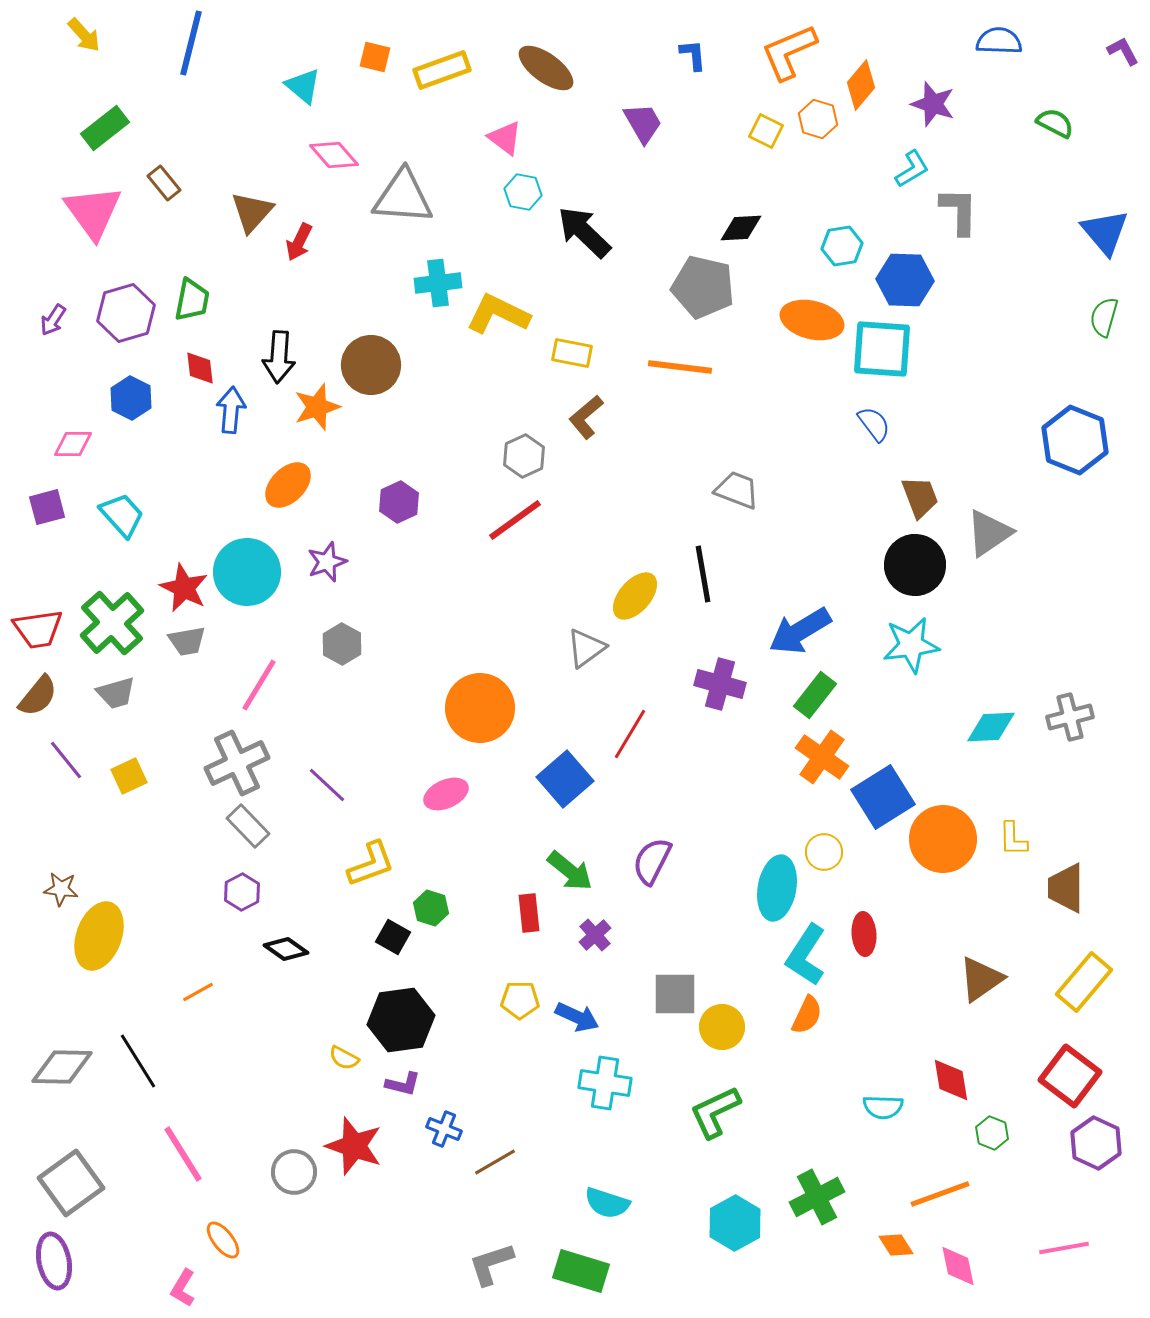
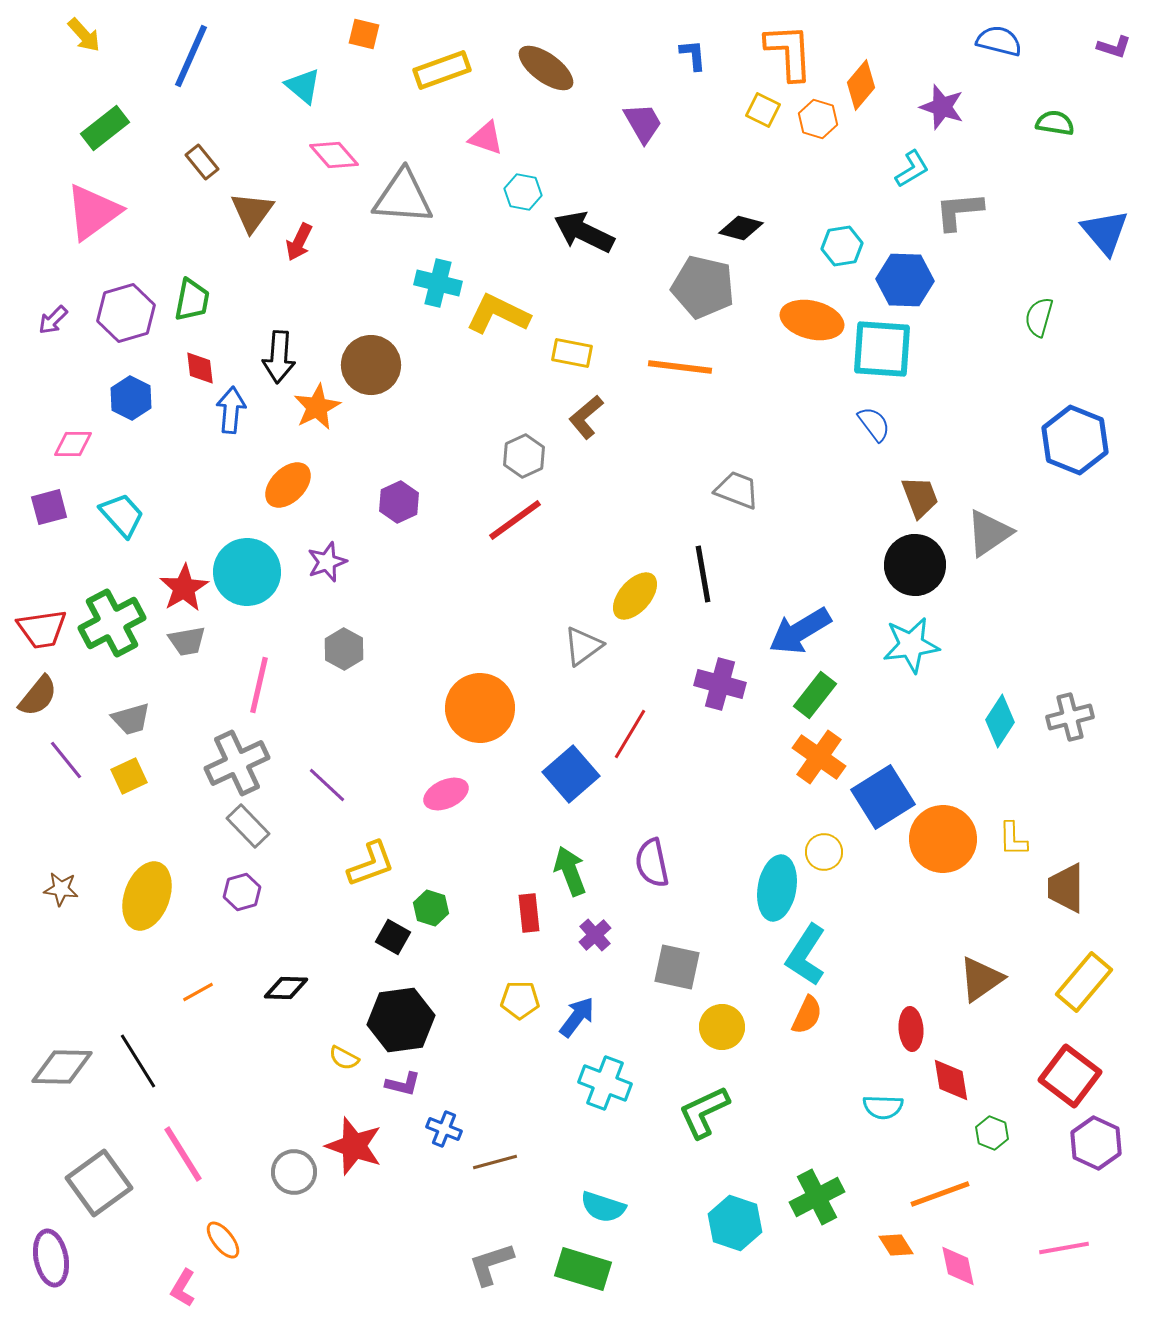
blue semicircle at (999, 41): rotated 12 degrees clockwise
blue line at (191, 43): moved 13 px down; rotated 10 degrees clockwise
purple L-shape at (1123, 51): moved 9 px left, 4 px up; rotated 136 degrees clockwise
orange L-shape at (789, 52): rotated 110 degrees clockwise
orange square at (375, 57): moved 11 px left, 23 px up
purple star at (933, 104): moved 9 px right, 3 px down
green semicircle at (1055, 123): rotated 18 degrees counterclockwise
yellow square at (766, 131): moved 3 px left, 21 px up
pink triangle at (505, 138): moved 19 px left; rotated 18 degrees counterclockwise
brown rectangle at (164, 183): moved 38 px right, 21 px up
gray L-shape at (959, 211): rotated 96 degrees counterclockwise
pink triangle at (93, 212): rotated 30 degrees clockwise
brown triangle at (252, 212): rotated 6 degrees counterclockwise
black diamond at (741, 228): rotated 18 degrees clockwise
black arrow at (584, 232): rotated 18 degrees counterclockwise
cyan cross at (438, 283): rotated 21 degrees clockwise
green semicircle at (1104, 317): moved 65 px left
purple arrow at (53, 320): rotated 12 degrees clockwise
orange star at (317, 407): rotated 9 degrees counterclockwise
purple square at (47, 507): moved 2 px right
red star at (184, 588): rotated 15 degrees clockwise
green cross at (112, 623): rotated 14 degrees clockwise
red trapezoid at (38, 629): moved 4 px right
gray hexagon at (342, 644): moved 2 px right, 5 px down
gray triangle at (586, 648): moved 3 px left, 2 px up
pink line at (259, 685): rotated 18 degrees counterclockwise
gray trapezoid at (116, 693): moved 15 px right, 26 px down
cyan diamond at (991, 727): moved 9 px right, 6 px up; rotated 54 degrees counterclockwise
orange cross at (822, 757): moved 3 px left
blue square at (565, 779): moved 6 px right, 5 px up
purple semicircle at (652, 861): moved 2 px down; rotated 39 degrees counterclockwise
green arrow at (570, 871): rotated 150 degrees counterclockwise
purple hexagon at (242, 892): rotated 12 degrees clockwise
red ellipse at (864, 934): moved 47 px right, 95 px down
yellow ellipse at (99, 936): moved 48 px right, 40 px up
black diamond at (286, 949): moved 39 px down; rotated 33 degrees counterclockwise
gray square at (675, 994): moved 2 px right, 27 px up; rotated 12 degrees clockwise
blue arrow at (577, 1017): rotated 78 degrees counterclockwise
cyan cross at (605, 1083): rotated 12 degrees clockwise
green L-shape at (715, 1112): moved 11 px left
brown line at (495, 1162): rotated 15 degrees clockwise
gray square at (71, 1183): moved 28 px right
cyan semicircle at (607, 1203): moved 4 px left, 4 px down
cyan hexagon at (735, 1223): rotated 12 degrees counterclockwise
purple ellipse at (54, 1261): moved 3 px left, 3 px up
green rectangle at (581, 1271): moved 2 px right, 2 px up
